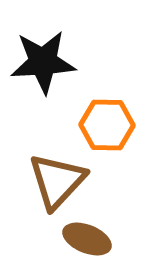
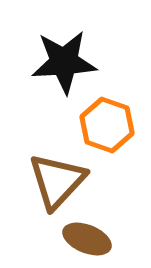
black star: moved 21 px right
orange hexagon: rotated 18 degrees clockwise
